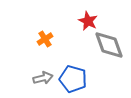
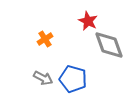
gray arrow: rotated 42 degrees clockwise
